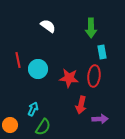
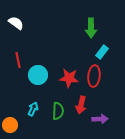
white semicircle: moved 32 px left, 3 px up
cyan rectangle: rotated 48 degrees clockwise
cyan circle: moved 6 px down
green semicircle: moved 15 px right, 16 px up; rotated 30 degrees counterclockwise
